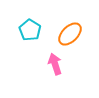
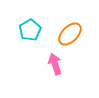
cyan pentagon: rotated 10 degrees clockwise
